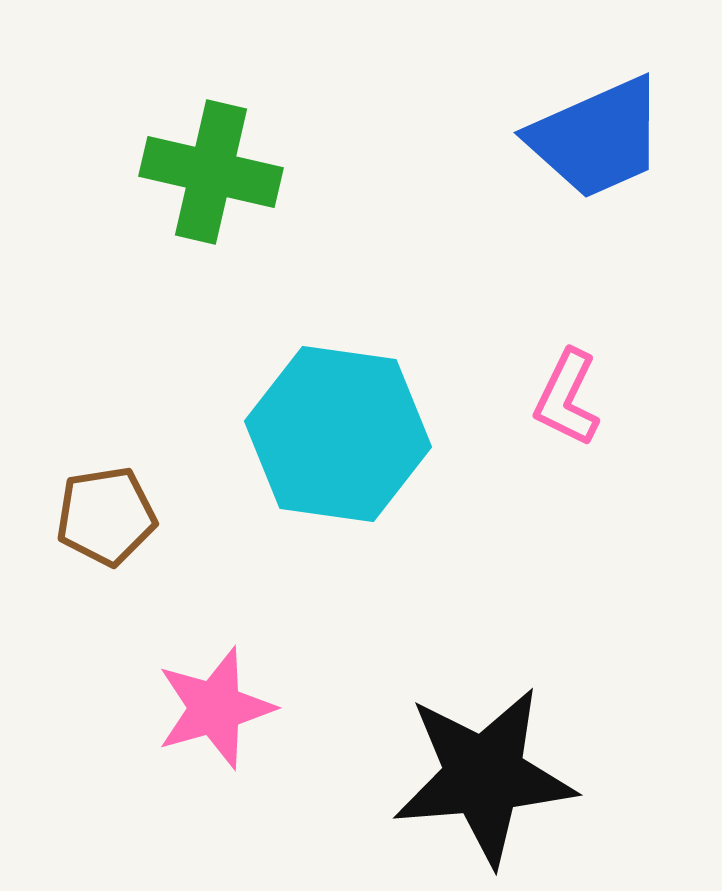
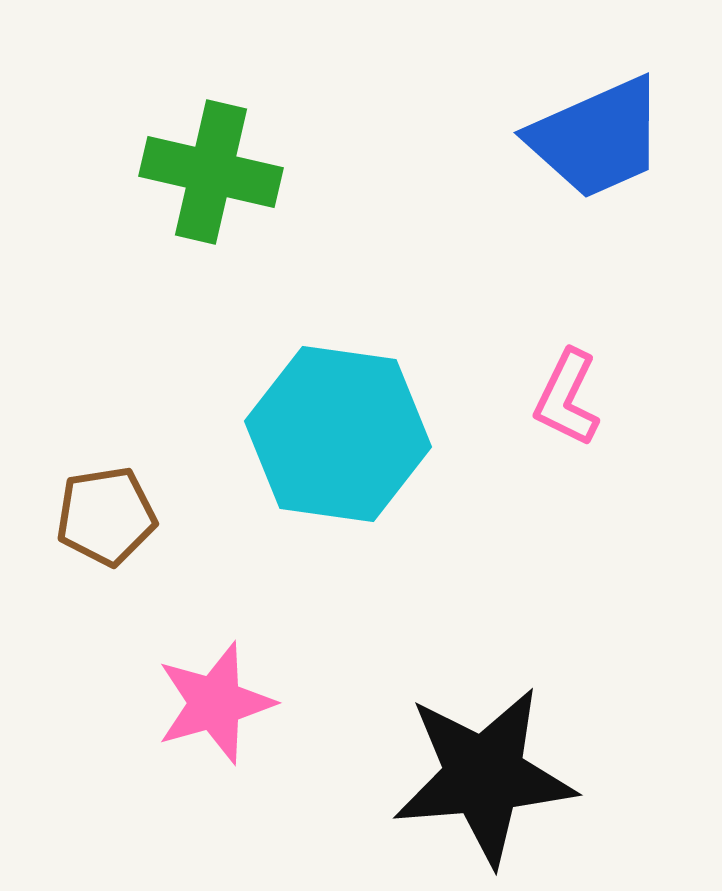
pink star: moved 5 px up
